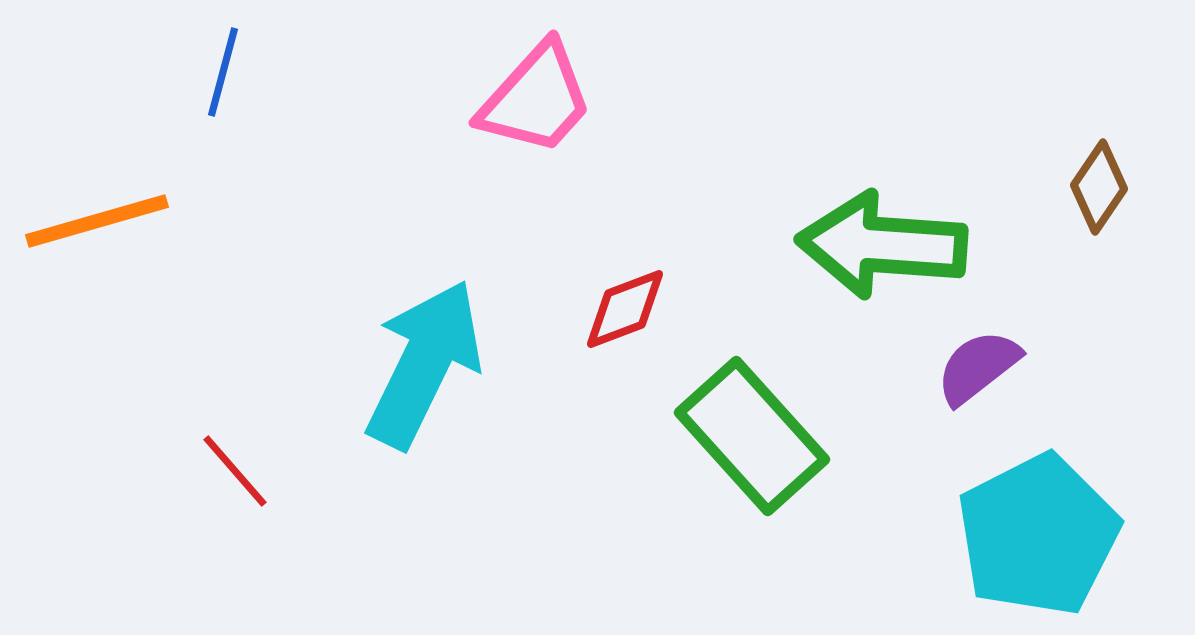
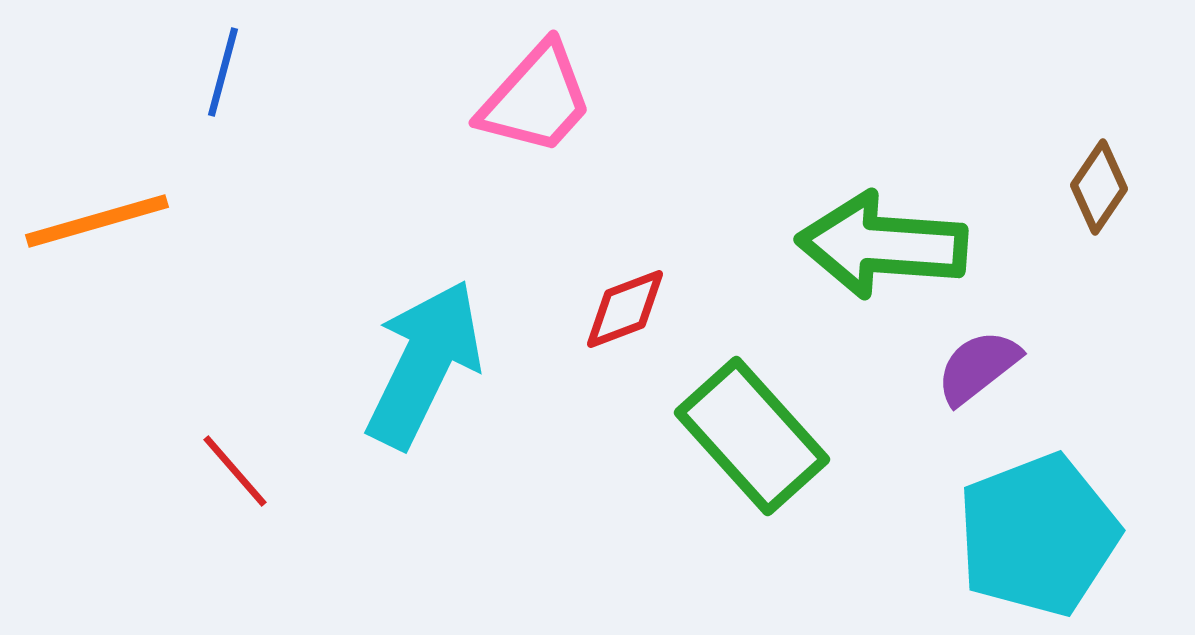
cyan pentagon: rotated 6 degrees clockwise
